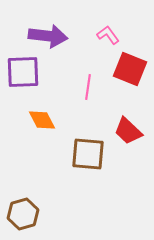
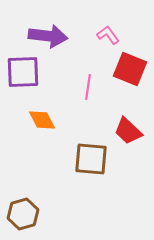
brown square: moved 3 px right, 5 px down
